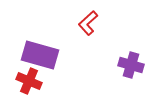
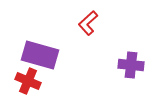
purple cross: rotated 10 degrees counterclockwise
red cross: moved 1 px left
